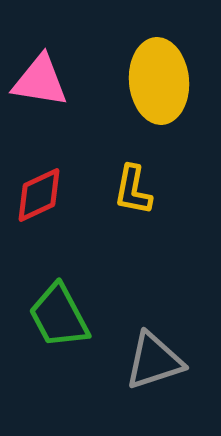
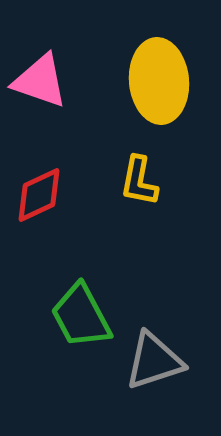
pink triangle: rotated 10 degrees clockwise
yellow L-shape: moved 6 px right, 9 px up
green trapezoid: moved 22 px right
